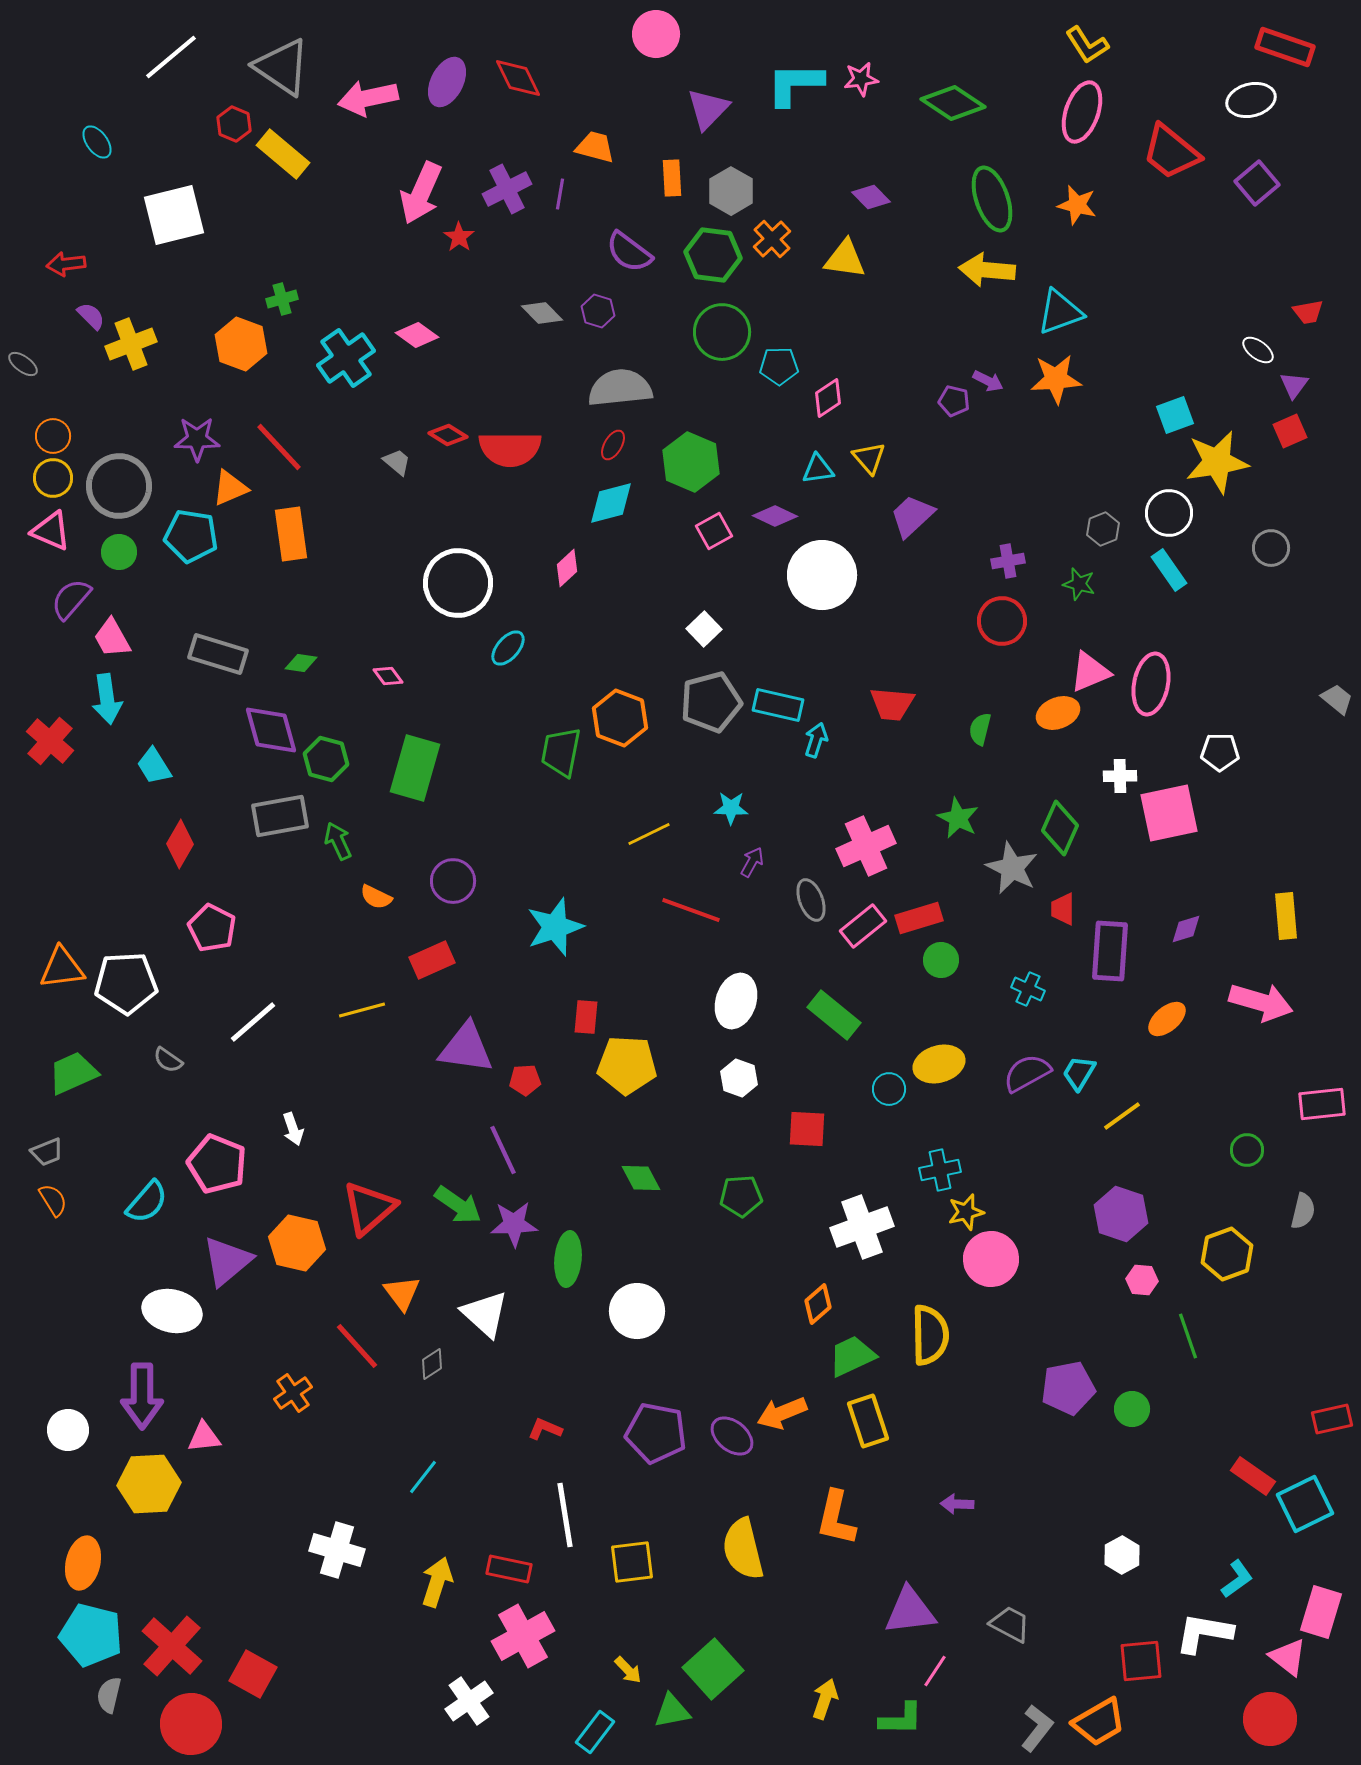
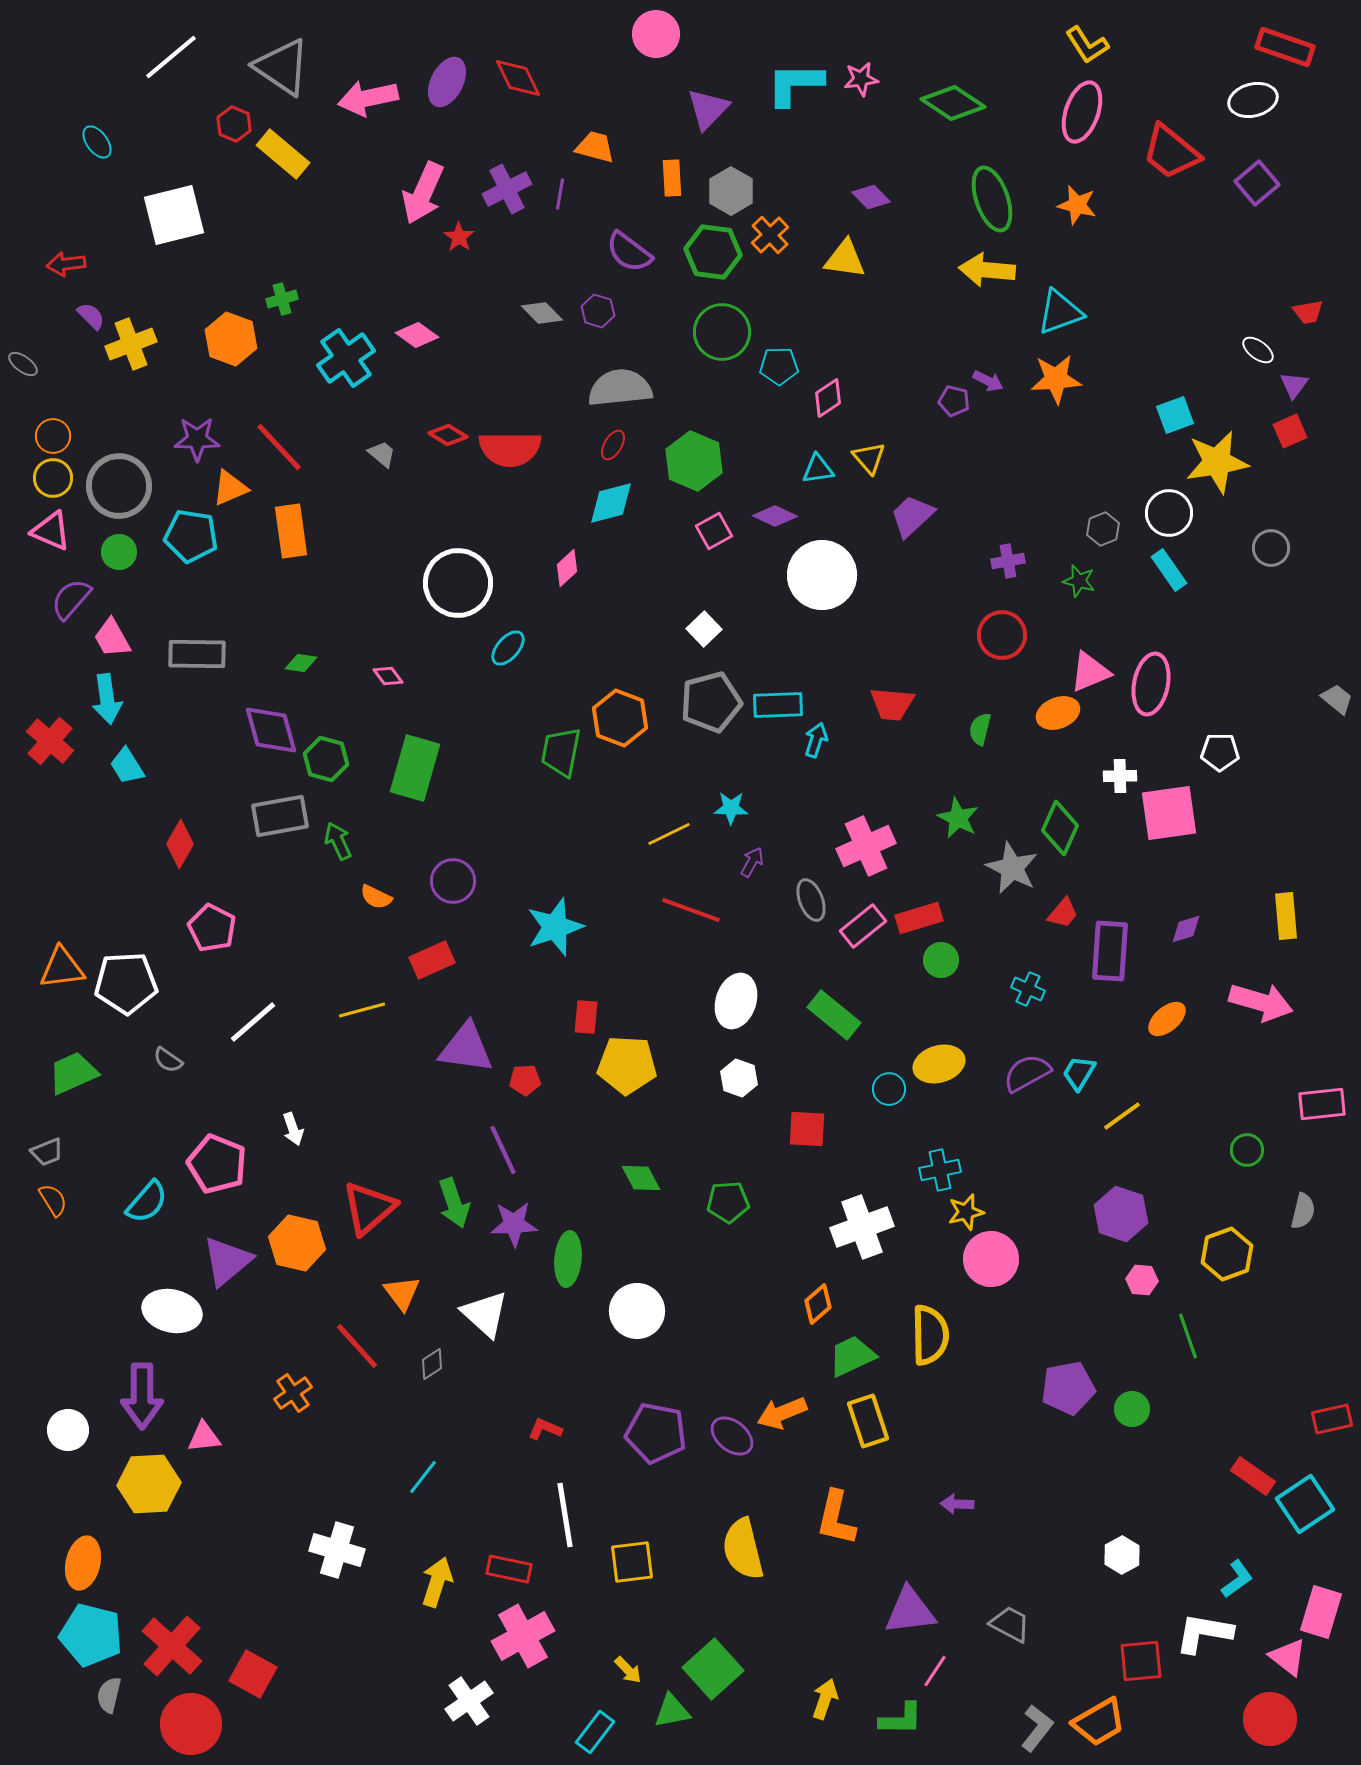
white ellipse at (1251, 100): moved 2 px right
pink arrow at (421, 193): moved 2 px right
orange cross at (772, 239): moved 2 px left, 4 px up
green hexagon at (713, 255): moved 3 px up
orange hexagon at (241, 344): moved 10 px left, 5 px up
gray trapezoid at (397, 462): moved 15 px left, 8 px up
green hexagon at (691, 462): moved 3 px right, 1 px up
orange rectangle at (291, 534): moved 3 px up
green star at (1079, 584): moved 3 px up
red circle at (1002, 621): moved 14 px down
gray rectangle at (218, 654): moved 21 px left; rotated 16 degrees counterclockwise
cyan rectangle at (778, 705): rotated 15 degrees counterclockwise
cyan trapezoid at (154, 766): moved 27 px left
pink square at (1169, 813): rotated 4 degrees clockwise
yellow line at (649, 834): moved 20 px right
red trapezoid at (1063, 909): moved 4 px down; rotated 140 degrees counterclockwise
green pentagon at (741, 1196): moved 13 px left, 6 px down
green arrow at (458, 1205): moved 4 px left, 2 px up; rotated 36 degrees clockwise
cyan square at (1305, 1504): rotated 8 degrees counterclockwise
